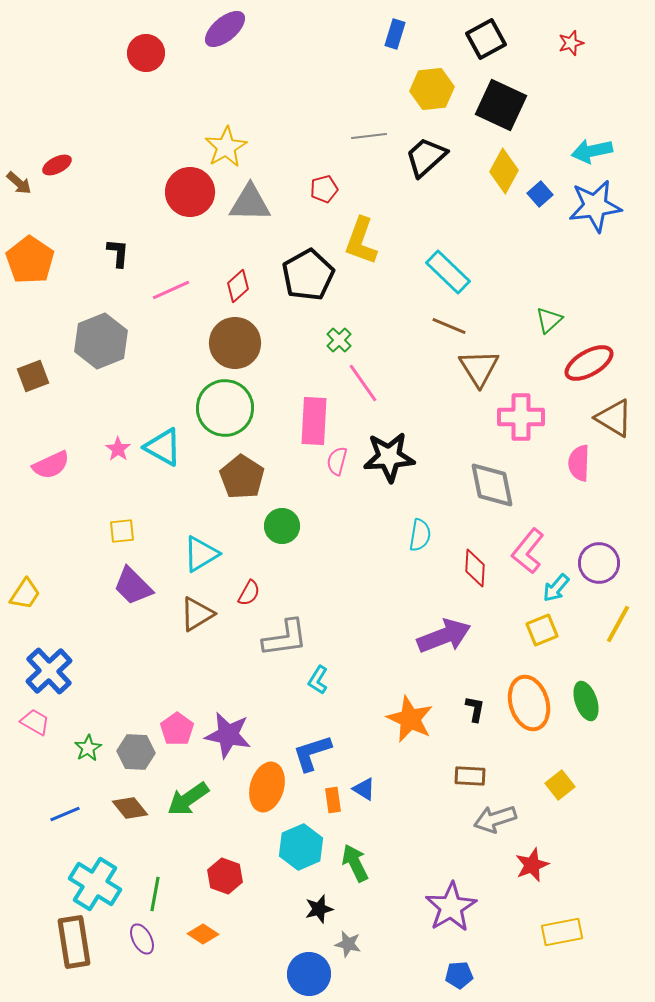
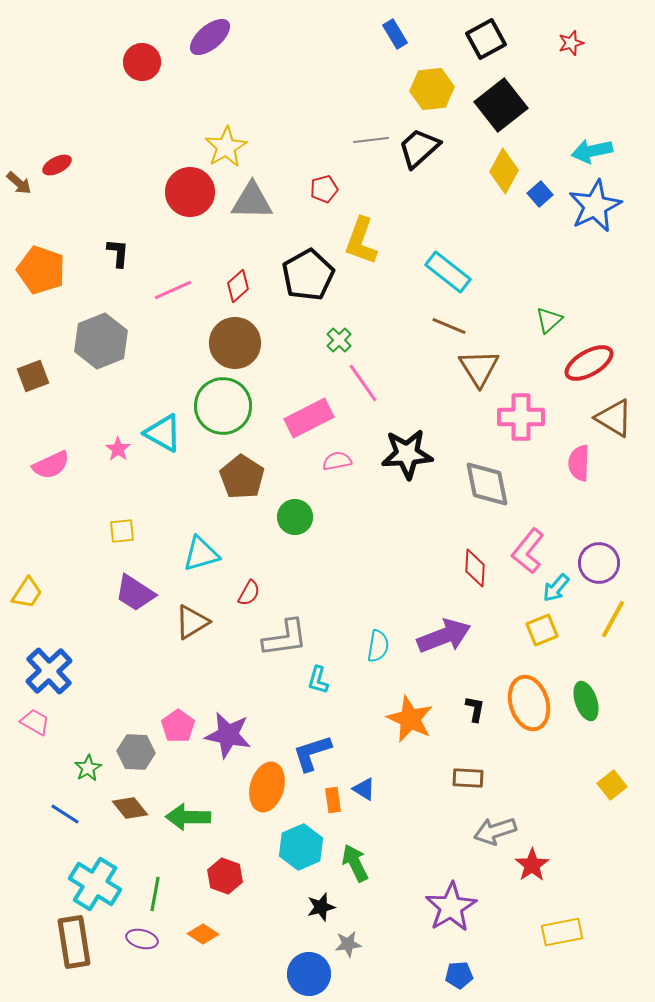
purple ellipse at (225, 29): moved 15 px left, 8 px down
blue rectangle at (395, 34): rotated 48 degrees counterclockwise
red circle at (146, 53): moved 4 px left, 9 px down
black square at (501, 105): rotated 27 degrees clockwise
gray line at (369, 136): moved 2 px right, 4 px down
black trapezoid at (426, 157): moved 7 px left, 9 px up
gray triangle at (250, 203): moved 2 px right, 2 px up
blue star at (595, 206): rotated 18 degrees counterclockwise
orange pentagon at (30, 260): moved 11 px right, 10 px down; rotated 15 degrees counterclockwise
cyan rectangle at (448, 272): rotated 6 degrees counterclockwise
pink line at (171, 290): moved 2 px right
green circle at (225, 408): moved 2 px left, 2 px up
pink rectangle at (314, 421): moved 5 px left, 3 px up; rotated 60 degrees clockwise
cyan triangle at (163, 447): moved 14 px up
black star at (389, 457): moved 18 px right, 3 px up
pink semicircle at (337, 461): rotated 64 degrees clockwise
gray diamond at (492, 485): moved 5 px left, 1 px up
green circle at (282, 526): moved 13 px right, 9 px up
cyan semicircle at (420, 535): moved 42 px left, 111 px down
cyan triangle at (201, 554): rotated 15 degrees clockwise
purple trapezoid at (133, 586): moved 2 px right, 7 px down; rotated 12 degrees counterclockwise
yellow trapezoid at (25, 594): moved 2 px right, 1 px up
brown triangle at (197, 614): moved 5 px left, 8 px down
yellow line at (618, 624): moved 5 px left, 5 px up
cyan L-shape at (318, 680): rotated 16 degrees counterclockwise
pink pentagon at (177, 729): moved 1 px right, 3 px up
green star at (88, 748): moved 20 px down
brown rectangle at (470, 776): moved 2 px left, 2 px down
yellow square at (560, 785): moved 52 px right
green arrow at (188, 799): moved 18 px down; rotated 36 degrees clockwise
blue line at (65, 814): rotated 56 degrees clockwise
gray arrow at (495, 819): moved 12 px down
red star at (532, 865): rotated 12 degrees counterclockwise
black star at (319, 909): moved 2 px right, 2 px up
purple ellipse at (142, 939): rotated 48 degrees counterclockwise
gray star at (348, 944): rotated 20 degrees counterclockwise
